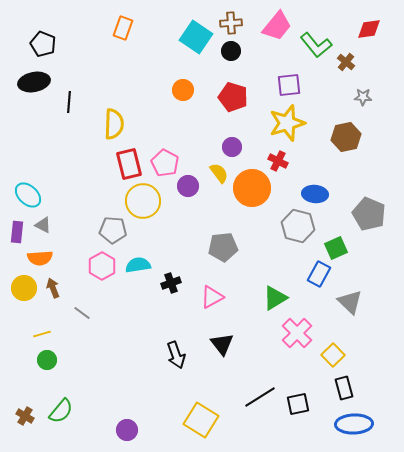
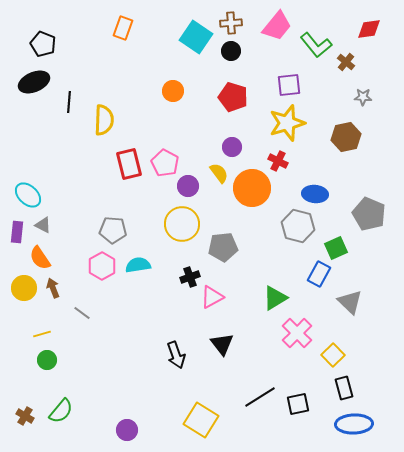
black ellipse at (34, 82): rotated 12 degrees counterclockwise
orange circle at (183, 90): moved 10 px left, 1 px down
yellow semicircle at (114, 124): moved 10 px left, 4 px up
yellow circle at (143, 201): moved 39 px right, 23 px down
orange semicircle at (40, 258): rotated 60 degrees clockwise
black cross at (171, 283): moved 19 px right, 6 px up
